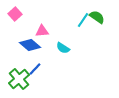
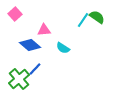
pink triangle: moved 2 px right, 1 px up
